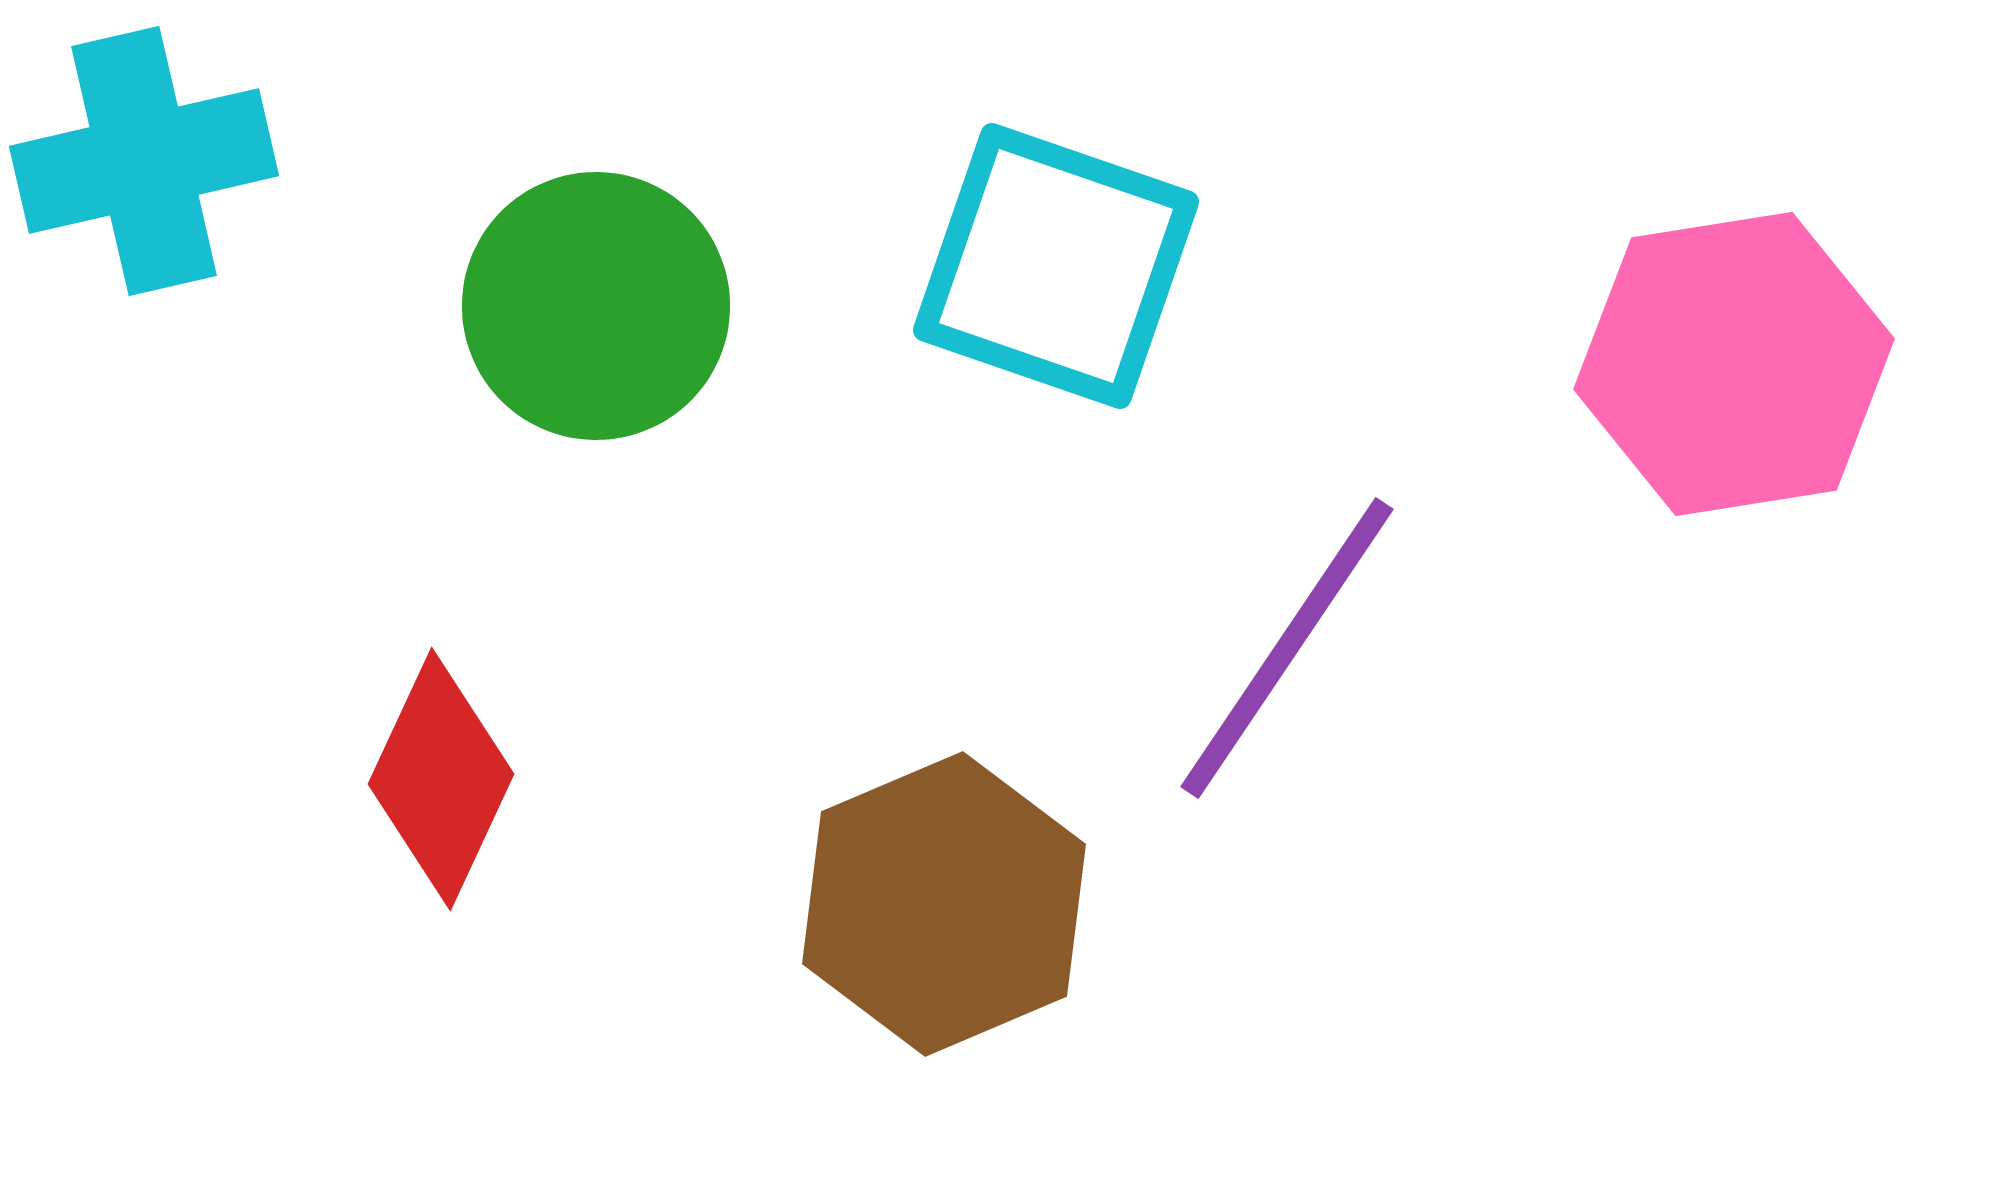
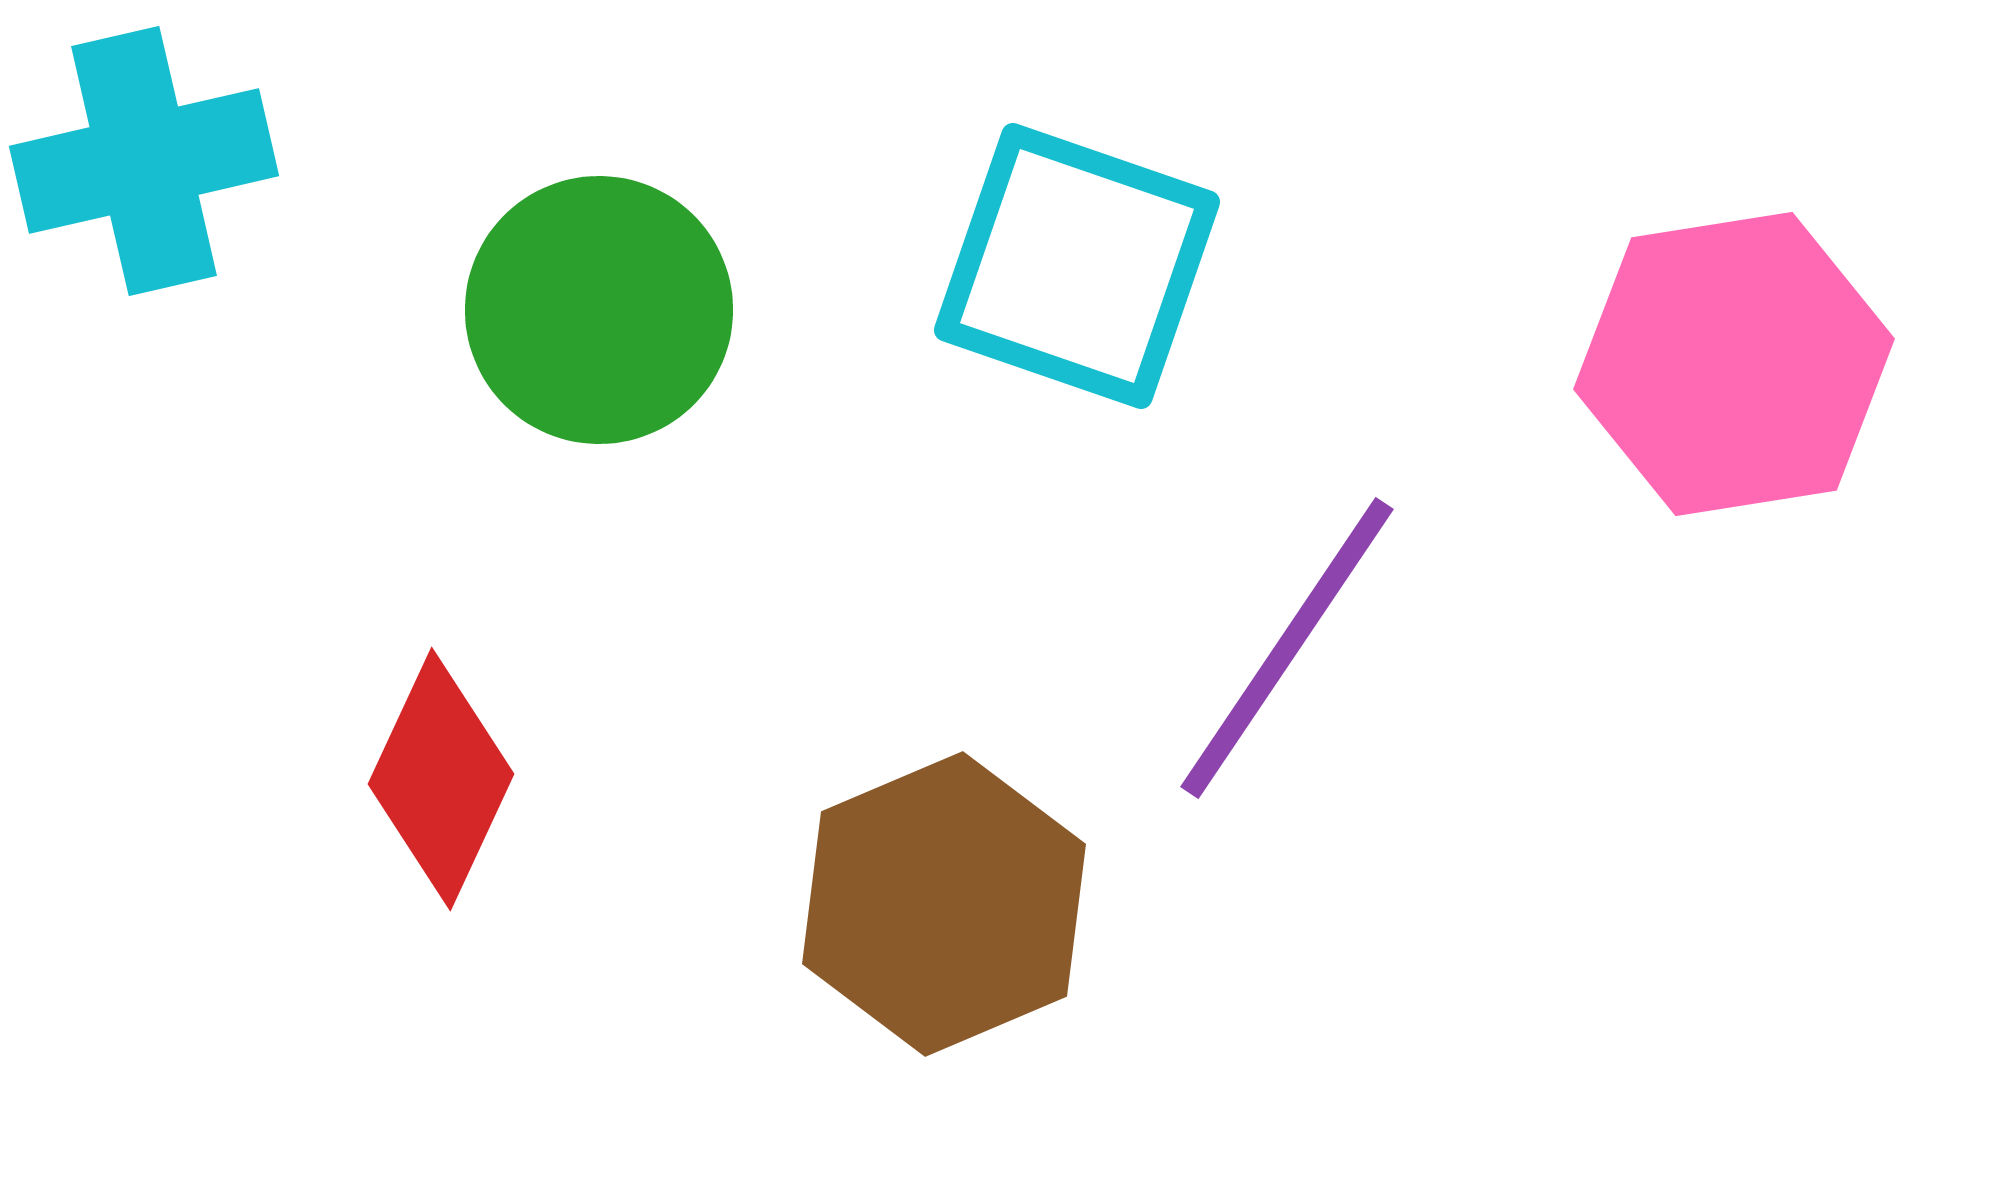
cyan square: moved 21 px right
green circle: moved 3 px right, 4 px down
